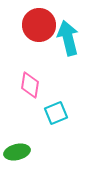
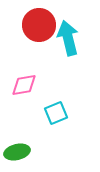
pink diamond: moved 6 px left; rotated 72 degrees clockwise
